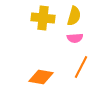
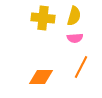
orange diamond: rotated 10 degrees counterclockwise
